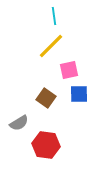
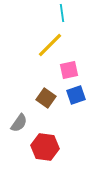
cyan line: moved 8 px right, 3 px up
yellow line: moved 1 px left, 1 px up
blue square: moved 3 px left, 1 px down; rotated 18 degrees counterclockwise
gray semicircle: rotated 24 degrees counterclockwise
red hexagon: moved 1 px left, 2 px down
